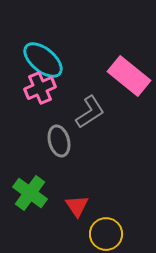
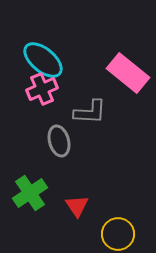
pink rectangle: moved 1 px left, 3 px up
pink cross: moved 2 px right, 1 px down
gray L-shape: rotated 36 degrees clockwise
green cross: rotated 20 degrees clockwise
yellow circle: moved 12 px right
